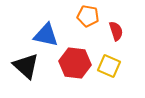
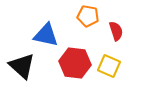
black triangle: moved 4 px left
